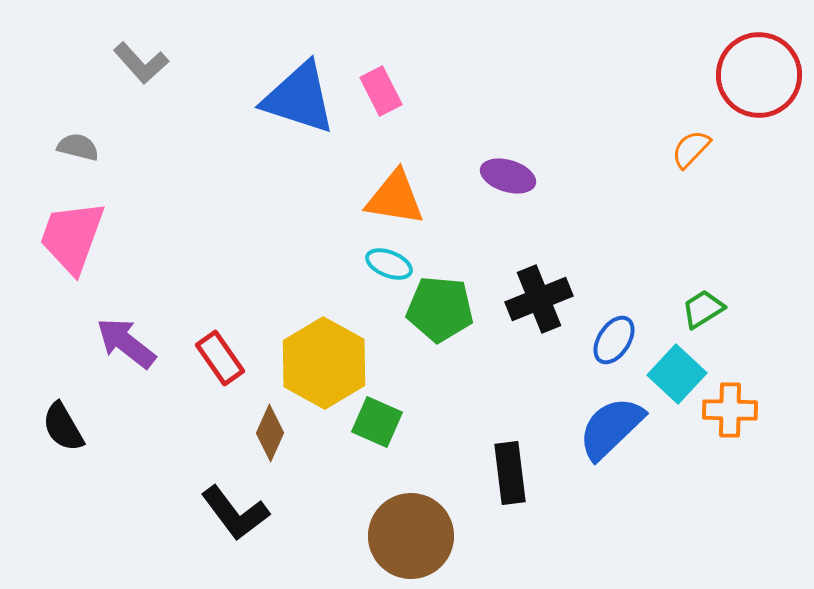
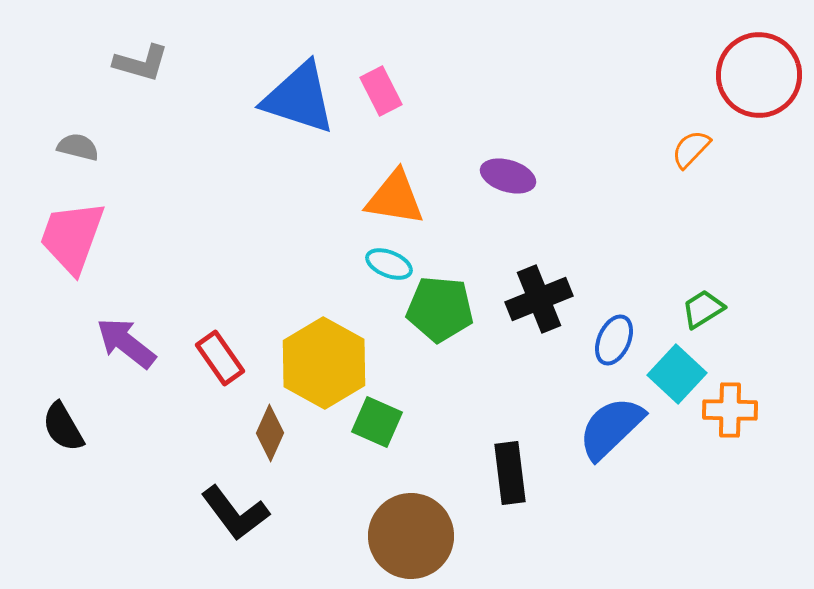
gray L-shape: rotated 32 degrees counterclockwise
blue ellipse: rotated 9 degrees counterclockwise
